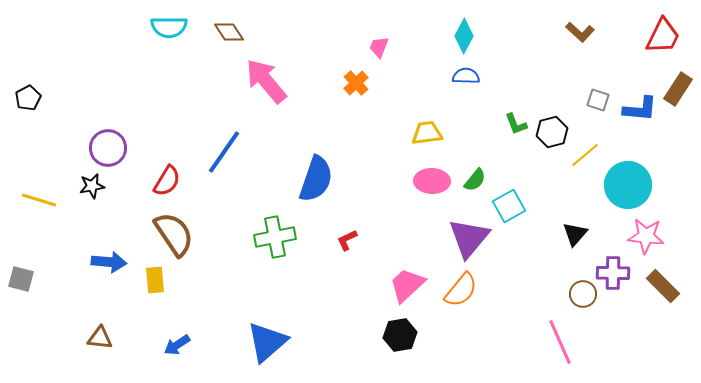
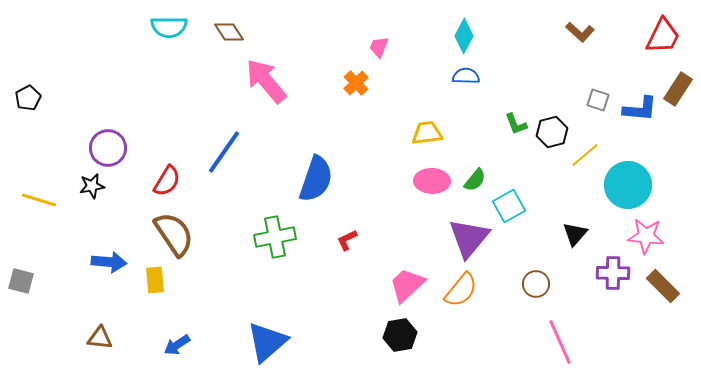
gray square at (21, 279): moved 2 px down
brown circle at (583, 294): moved 47 px left, 10 px up
